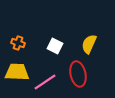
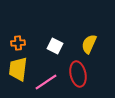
orange cross: rotated 24 degrees counterclockwise
yellow trapezoid: moved 1 px right, 3 px up; rotated 85 degrees counterclockwise
pink line: moved 1 px right
